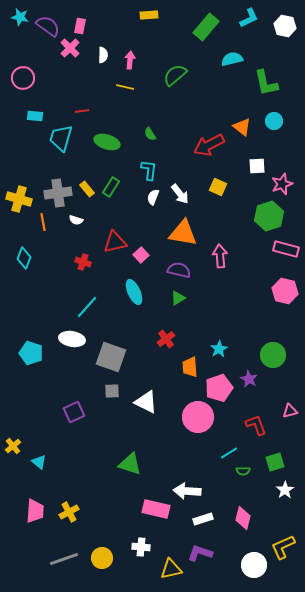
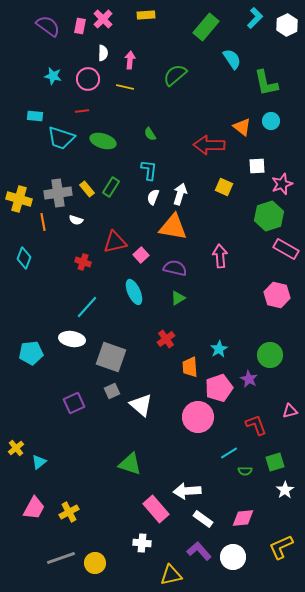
yellow rectangle at (149, 15): moved 3 px left
cyan star at (20, 17): moved 33 px right, 59 px down
cyan L-shape at (249, 18): moved 6 px right; rotated 20 degrees counterclockwise
white hexagon at (285, 26): moved 2 px right, 1 px up; rotated 20 degrees clockwise
pink cross at (70, 48): moved 33 px right, 29 px up
white semicircle at (103, 55): moved 2 px up
cyan semicircle at (232, 59): rotated 70 degrees clockwise
pink circle at (23, 78): moved 65 px right, 1 px down
cyan circle at (274, 121): moved 3 px left
cyan trapezoid at (61, 138): rotated 88 degrees counterclockwise
green ellipse at (107, 142): moved 4 px left, 1 px up
red arrow at (209, 145): rotated 28 degrees clockwise
yellow square at (218, 187): moved 6 px right
white arrow at (180, 194): rotated 125 degrees counterclockwise
orange triangle at (183, 233): moved 10 px left, 6 px up
pink rectangle at (286, 249): rotated 15 degrees clockwise
purple semicircle at (179, 270): moved 4 px left, 2 px up
pink hexagon at (285, 291): moved 8 px left, 4 px down
cyan pentagon at (31, 353): rotated 25 degrees counterclockwise
green circle at (273, 355): moved 3 px left
gray square at (112, 391): rotated 21 degrees counterclockwise
white triangle at (146, 402): moved 5 px left, 3 px down; rotated 15 degrees clockwise
purple square at (74, 412): moved 9 px up
yellow cross at (13, 446): moved 3 px right, 2 px down
cyan triangle at (39, 462): rotated 42 degrees clockwise
green semicircle at (243, 471): moved 2 px right
white arrow at (187, 491): rotated 8 degrees counterclockwise
pink rectangle at (156, 509): rotated 36 degrees clockwise
pink trapezoid at (35, 511): moved 1 px left, 3 px up; rotated 25 degrees clockwise
pink diamond at (243, 518): rotated 70 degrees clockwise
white rectangle at (203, 519): rotated 54 degrees clockwise
white cross at (141, 547): moved 1 px right, 4 px up
yellow L-shape at (283, 547): moved 2 px left
purple L-shape at (200, 553): moved 1 px left, 2 px up; rotated 30 degrees clockwise
yellow circle at (102, 558): moved 7 px left, 5 px down
gray line at (64, 559): moved 3 px left, 1 px up
white circle at (254, 565): moved 21 px left, 8 px up
yellow triangle at (171, 569): moved 6 px down
